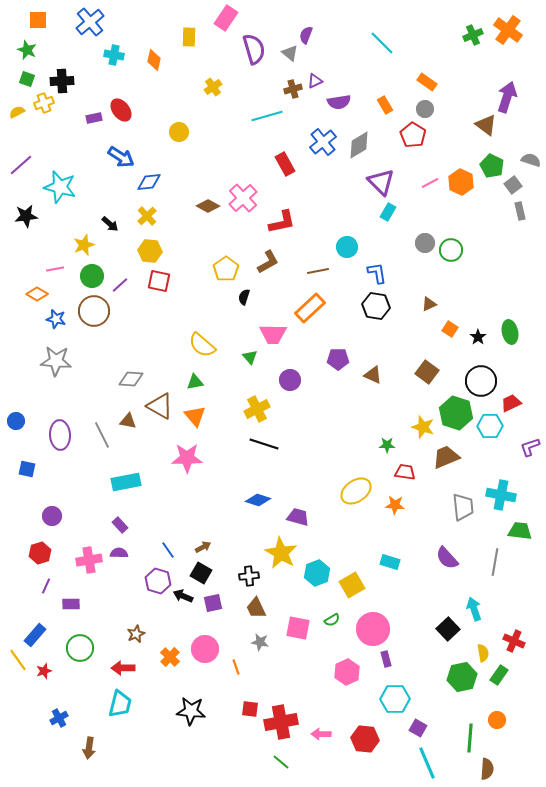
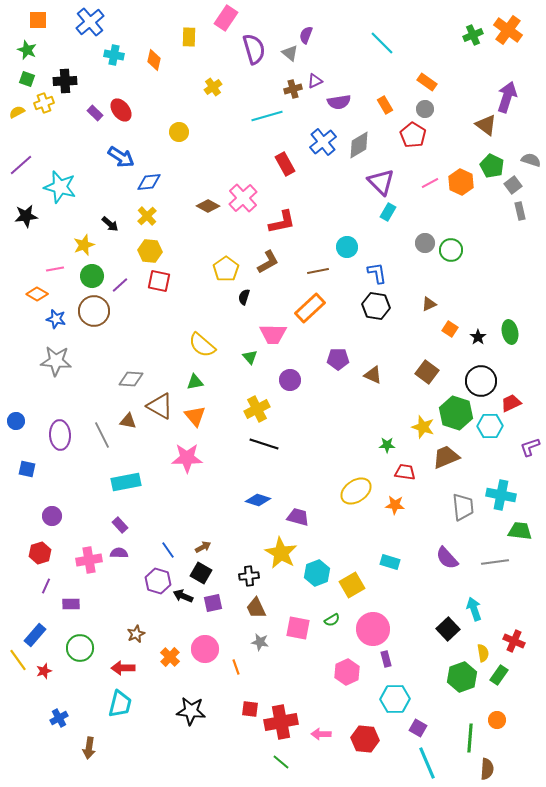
black cross at (62, 81): moved 3 px right
purple rectangle at (94, 118): moved 1 px right, 5 px up; rotated 56 degrees clockwise
gray line at (495, 562): rotated 72 degrees clockwise
green hexagon at (462, 677): rotated 8 degrees counterclockwise
